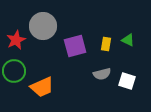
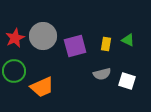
gray circle: moved 10 px down
red star: moved 1 px left, 2 px up
